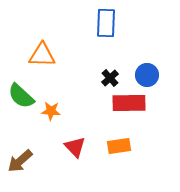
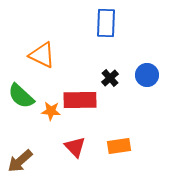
orange triangle: rotated 24 degrees clockwise
red rectangle: moved 49 px left, 3 px up
